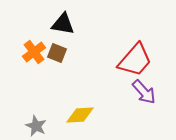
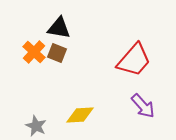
black triangle: moved 4 px left, 4 px down
orange cross: rotated 10 degrees counterclockwise
red trapezoid: moved 1 px left
purple arrow: moved 1 px left, 14 px down
